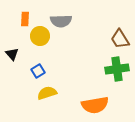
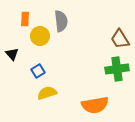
gray semicircle: rotated 95 degrees counterclockwise
